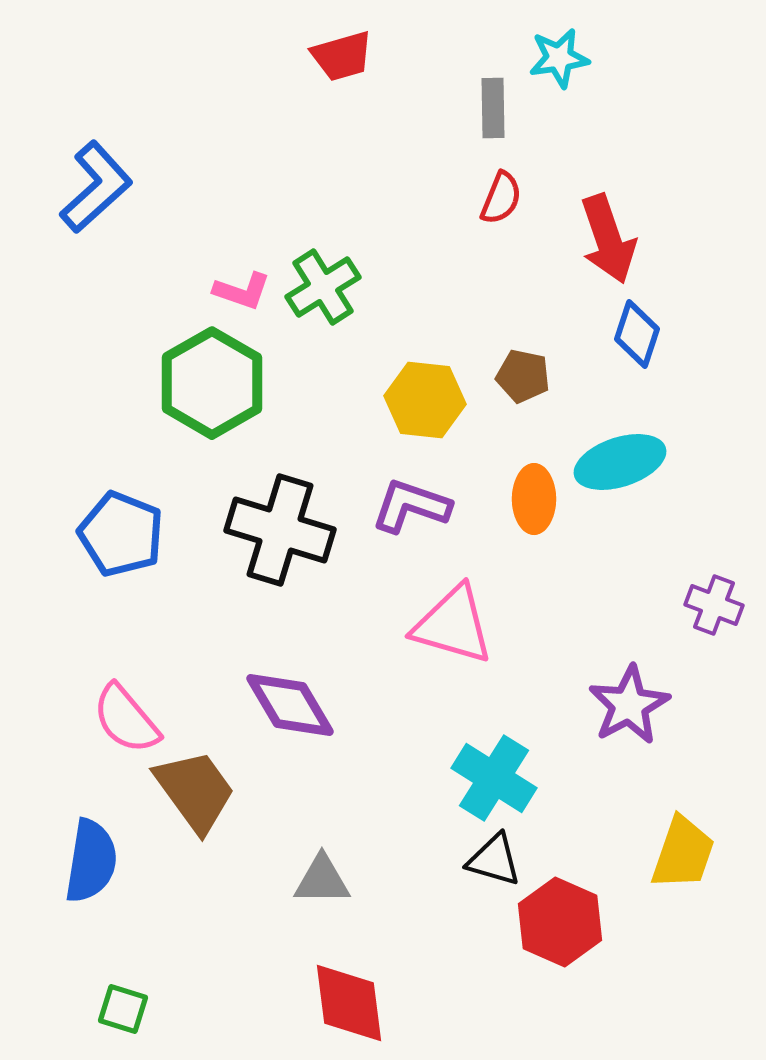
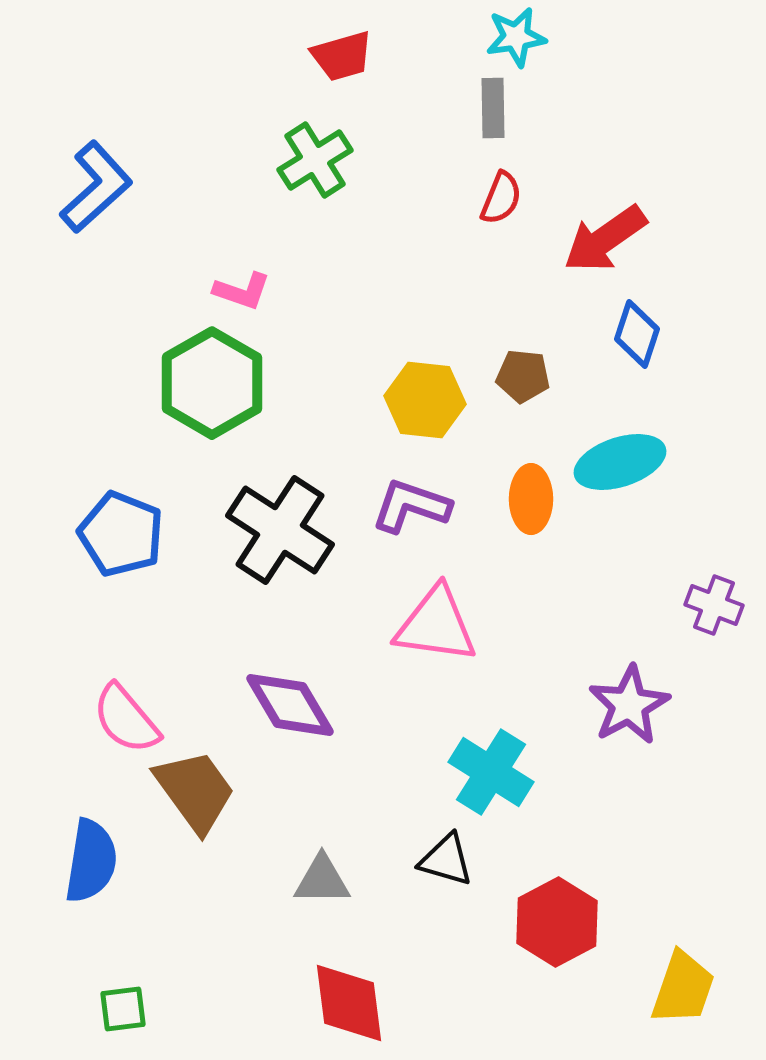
cyan star: moved 43 px left, 21 px up
red arrow: moved 3 px left; rotated 74 degrees clockwise
green cross: moved 8 px left, 127 px up
brown pentagon: rotated 6 degrees counterclockwise
orange ellipse: moved 3 px left
black cross: rotated 16 degrees clockwise
pink triangle: moved 17 px left; rotated 8 degrees counterclockwise
cyan cross: moved 3 px left, 6 px up
yellow trapezoid: moved 135 px down
black triangle: moved 48 px left
red hexagon: moved 3 px left; rotated 8 degrees clockwise
green square: rotated 24 degrees counterclockwise
